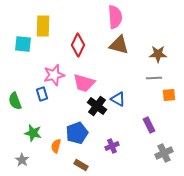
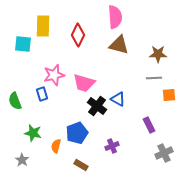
red diamond: moved 10 px up
